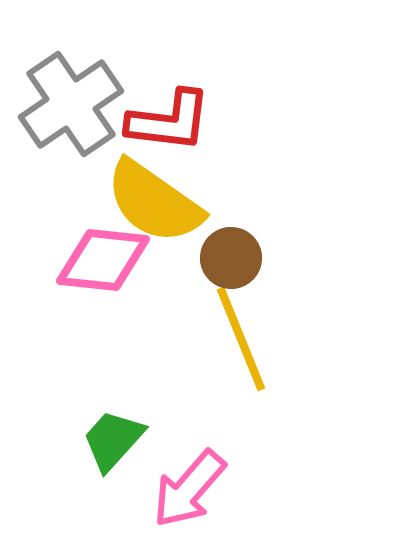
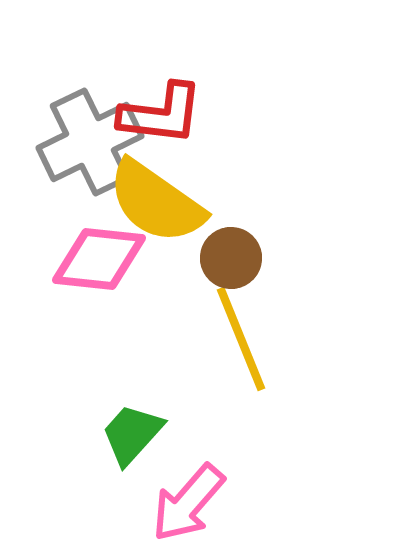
gray cross: moved 19 px right, 38 px down; rotated 8 degrees clockwise
red L-shape: moved 8 px left, 7 px up
yellow semicircle: moved 2 px right
pink diamond: moved 4 px left, 1 px up
green trapezoid: moved 19 px right, 6 px up
pink arrow: moved 1 px left, 14 px down
